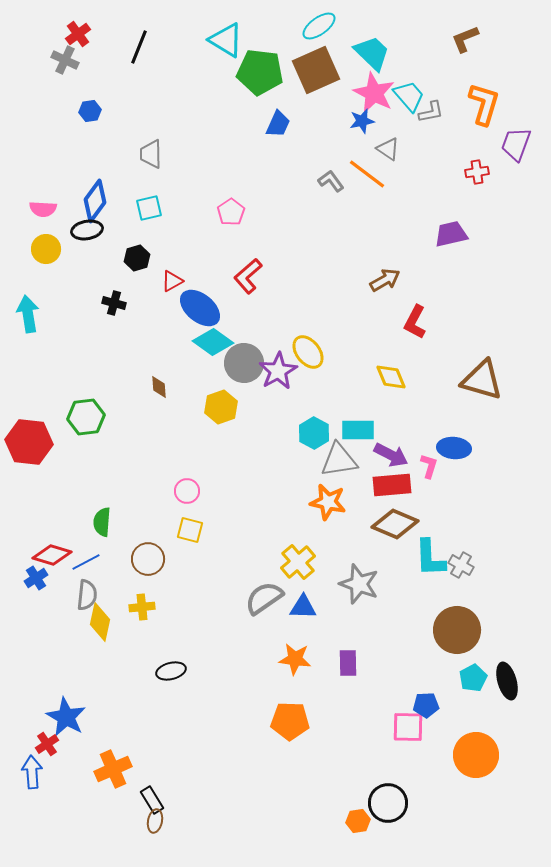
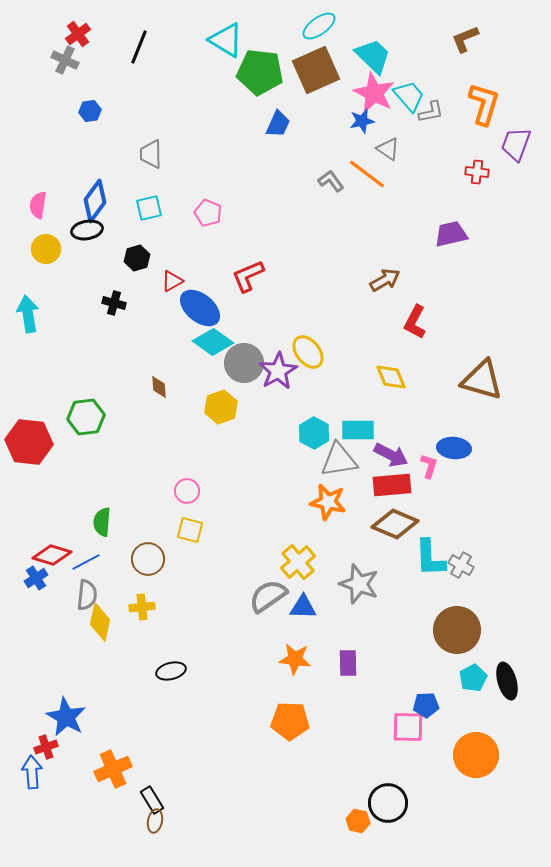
cyan trapezoid at (372, 53): moved 1 px right, 3 px down
red cross at (477, 172): rotated 15 degrees clockwise
pink semicircle at (43, 209): moved 5 px left, 4 px up; rotated 96 degrees clockwise
pink pentagon at (231, 212): moved 23 px left, 1 px down; rotated 16 degrees counterclockwise
red L-shape at (248, 276): rotated 18 degrees clockwise
gray semicircle at (264, 598): moved 4 px right, 2 px up
red cross at (47, 744): moved 1 px left, 3 px down; rotated 15 degrees clockwise
orange hexagon at (358, 821): rotated 20 degrees clockwise
